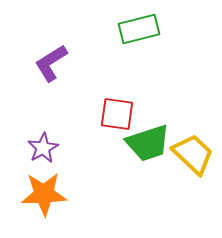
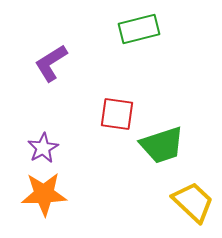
green trapezoid: moved 14 px right, 2 px down
yellow trapezoid: moved 48 px down
